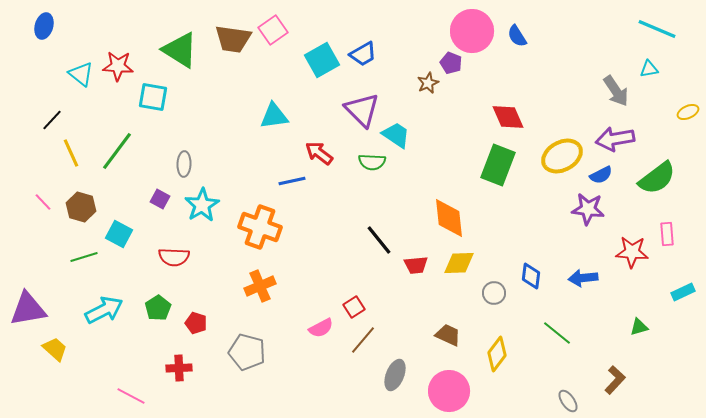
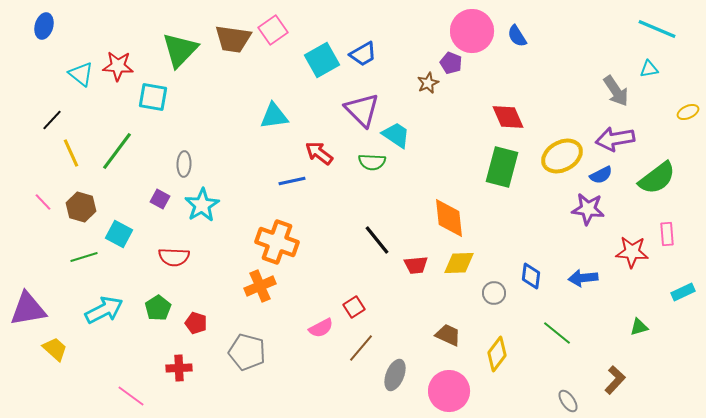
green triangle at (180, 50): rotated 42 degrees clockwise
green rectangle at (498, 165): moved 4 px right, 2 px down; rotated 6 degrees counterclockwise
orange cross at (260, 227): moved 17 px right, 15 px down
black line at (379, 240): moved 2 px left
brown line at (363, 340): moved 2 px left, 8 px down
pink line at (131, 396): rotated 8 degrees clockwise
